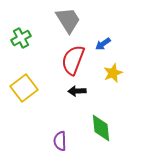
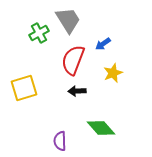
green cross: moved 18 px right, 5 px up
yellow square: rotated 20 degrees clockwise
green diamond: rotated 36 degrees counterclockwise
